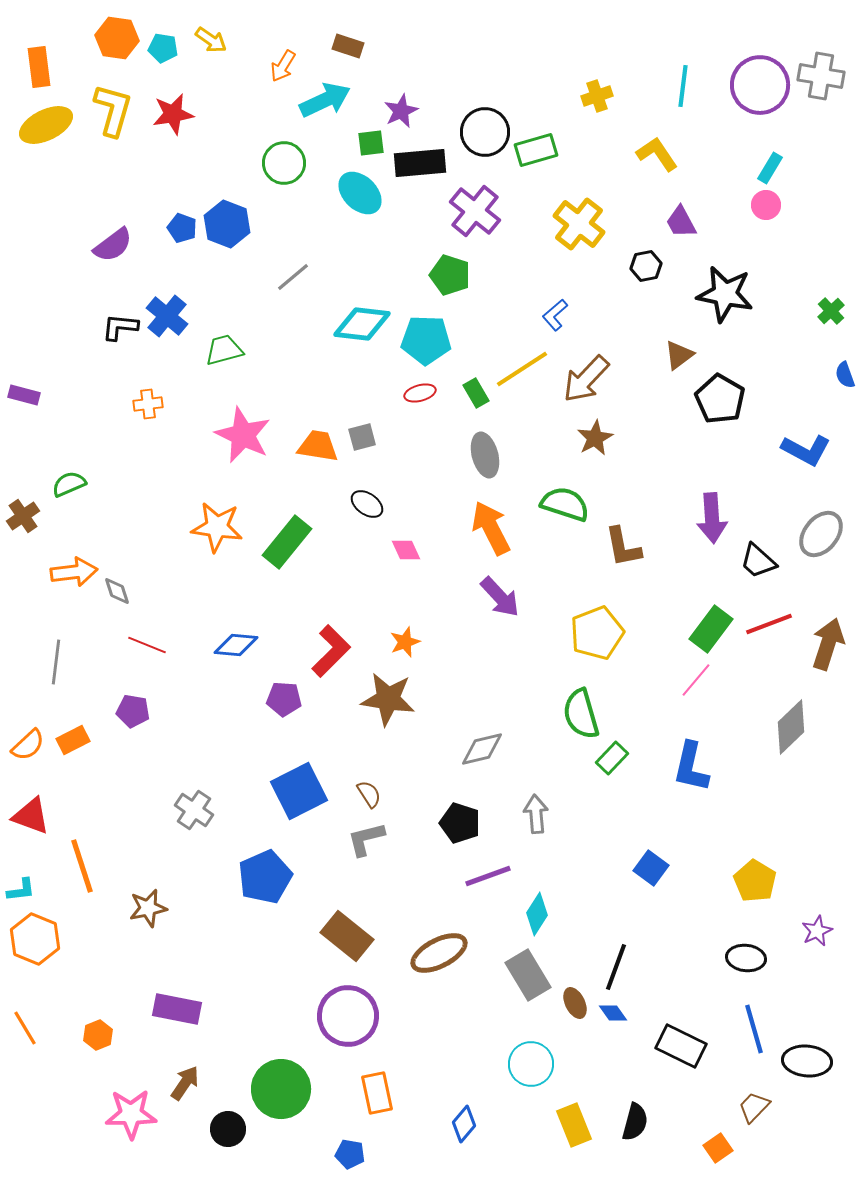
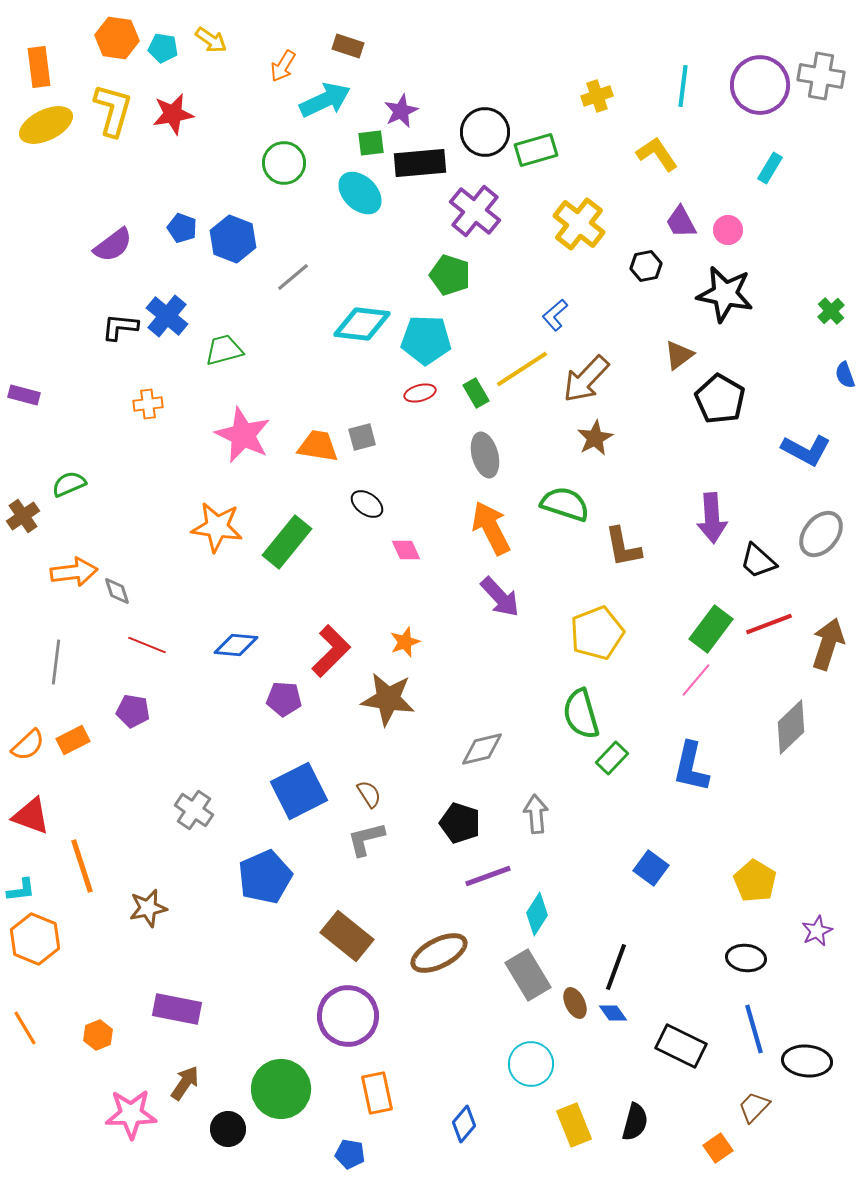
pink circle at (766, 205): moved 38 px left, 25 px down
blue hexagon at (227, 224): moved 6 px right, 15 px down
